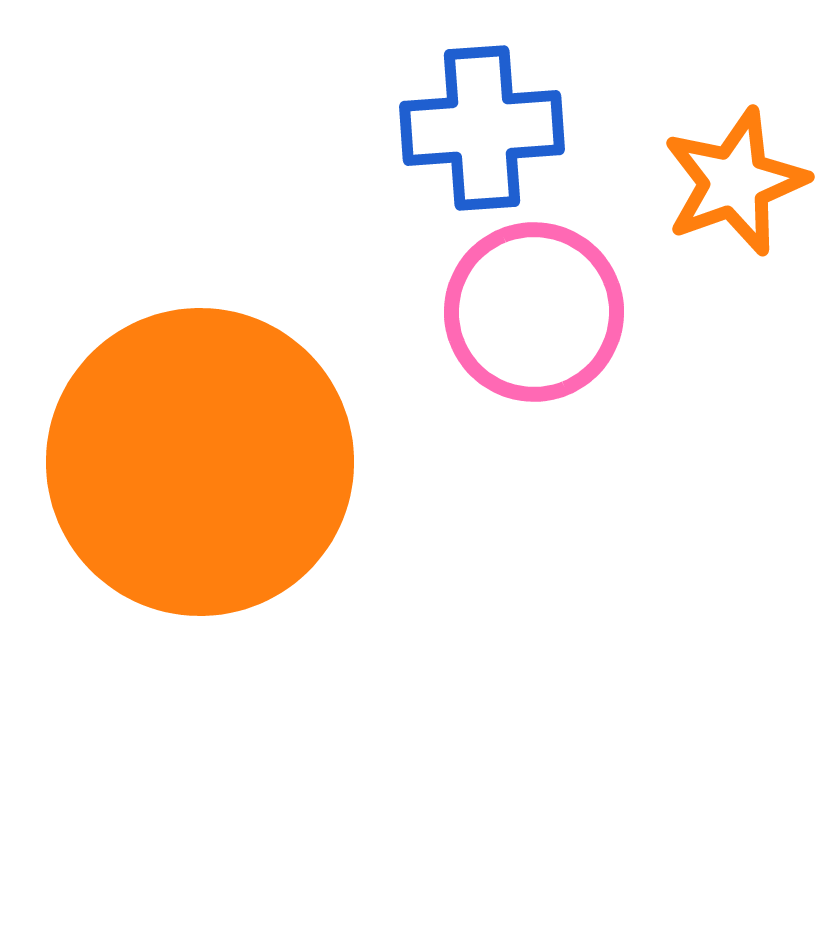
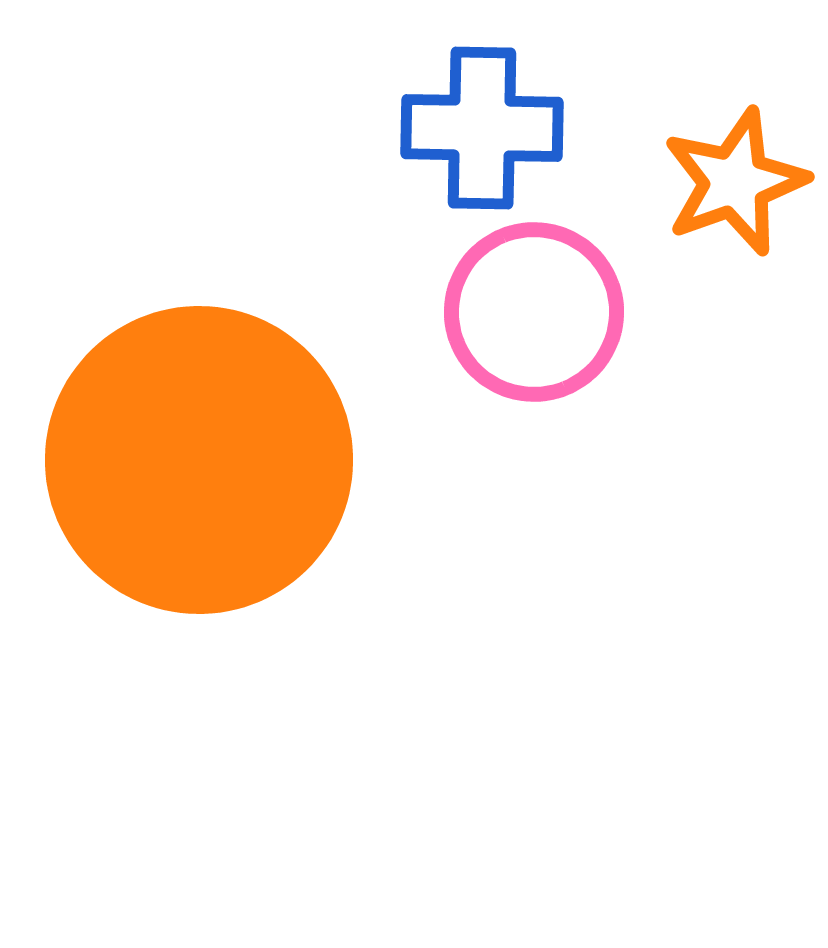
blue cross: rotated 5 degrees clockwise
orange circle: moved 1 px left, 2 px up
